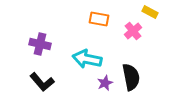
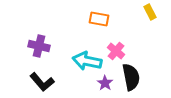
yellow rectangle: rotated 35 degrees clockwise
pink cross: moved 17 px left, 20 px down; rotated 12 degrees counterclockwise
purple cross: moved 1 px left, 2 px down
cyan arrow: moved 2 px down
purple star: rotated 14 degrees counterclockwise
